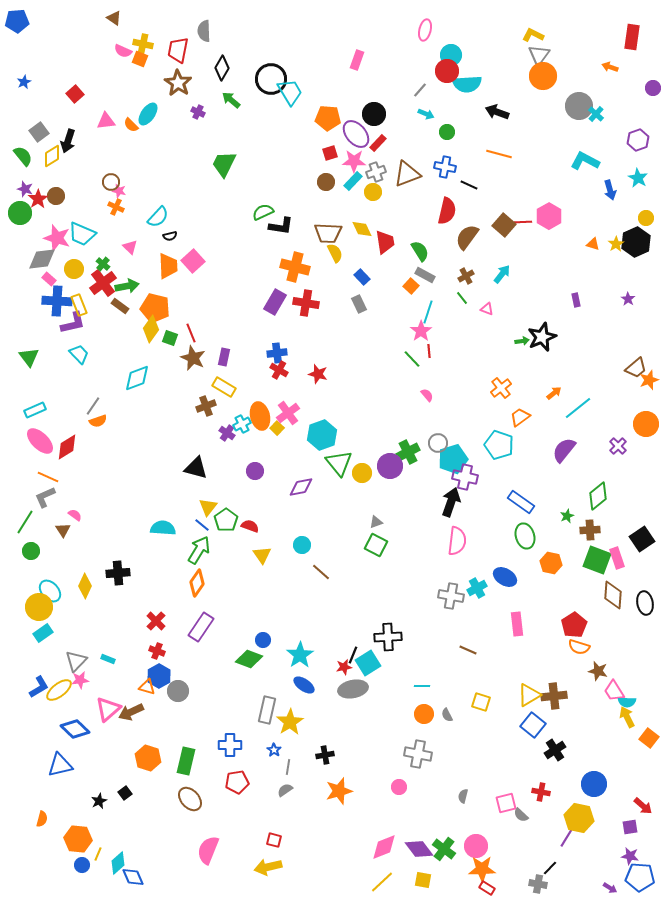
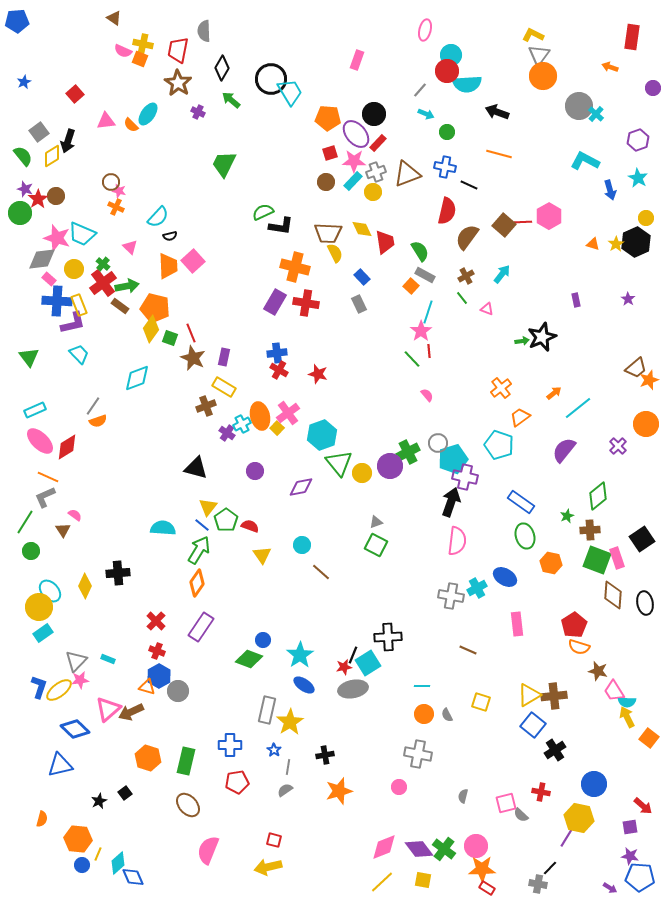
blue L-shape at (39, 687): rotated 40 degrees counterclockwise
brown ellipse at (190, 799): moved 2 px left, 6 px down
